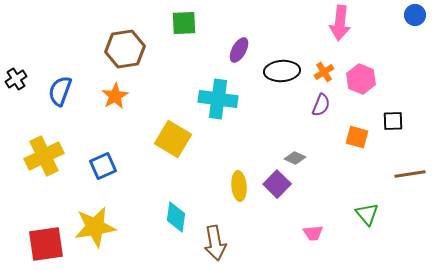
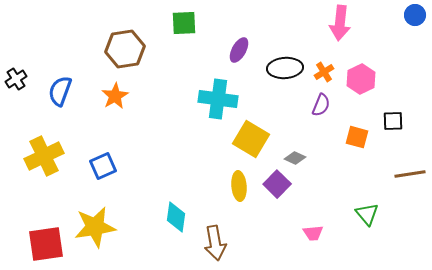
black ellipse: moved 3 px right, 3 px up
pink hexagon: rotated 12 degrees clockwise
yellow square: moved 78 px right
